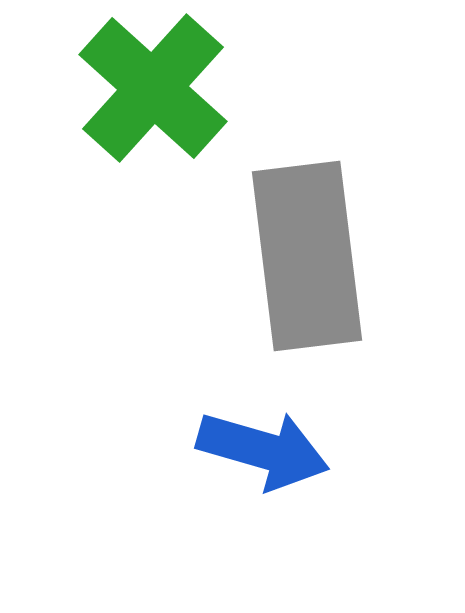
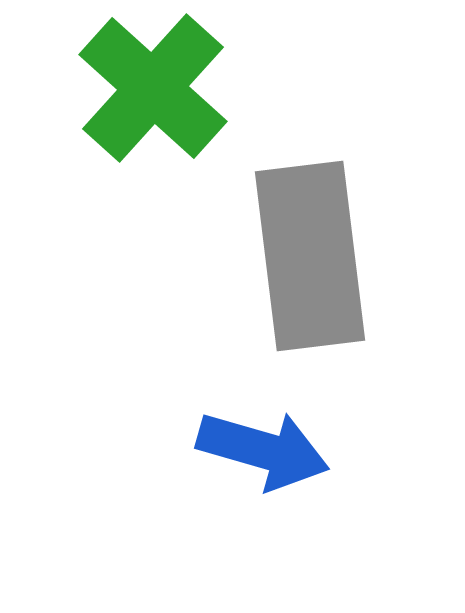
gray rectangle: moved 3 px right
